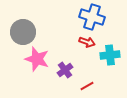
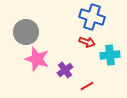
gray circle: moved 3 px right
